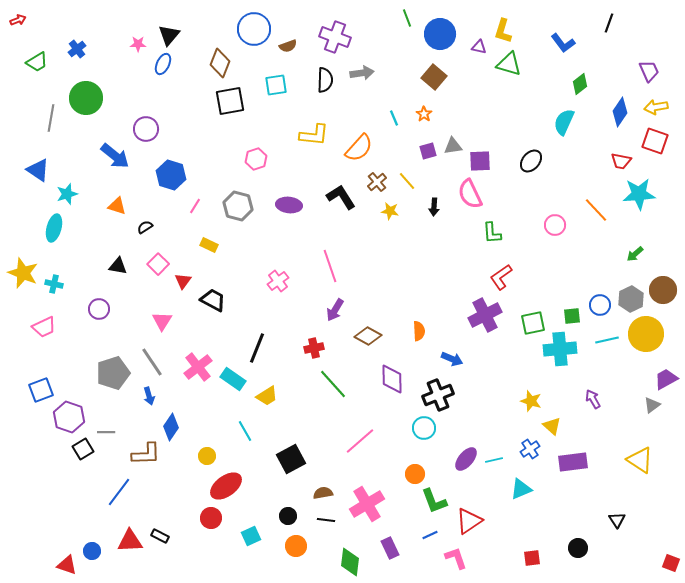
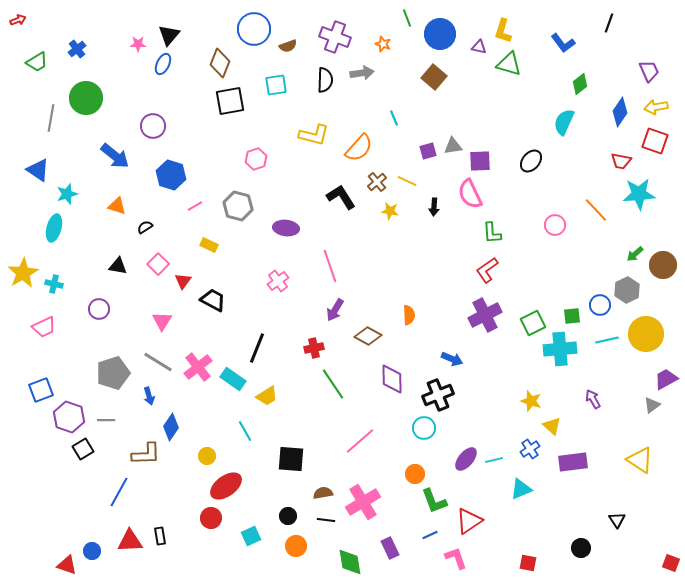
orange star at (424, 114): moved 41 px left, 70 px up; rotated 14 degrees counterclockwise
purple circle at (146, 129): moved 7 px right, 3 px up
yellow L-shape at (314, 135): rotated 8 degrees clockwise
yellow line at (407, 181): rotated 24 degrees counterclockwise
purple ellipse at (289, 205): moved 3 px left, 23 px down
pink line at (195, 206): rotated 28 degrees clockwise
yellow star at (23, 273): rotated 20 degrees clockwise
red L-shape at (501, 277): moved 14 px left, 7 px up
brown circle at (663, 290): moved 25 px up
gray hexagon at (631, 299): moved 4 px left, 9 px up
green square at (533, 323): rotated 15 degrees counterclockwise
orange semicircle at (419, 331): moved 10 px left, 16 px up
gray line at (152, 362): moved 6 px right; rotated 24 degrees counterclockwise
green line at (333, 384): rotated 8 degrees clockwise
gray line at (106, 432): moved 12 px up
black square at (291, 459): rotated 32 degrees clockwise
blue line at (119, 492): rotated 8 degrees counterclockwise
pink cross at (367, 504): moved 4 px left, 2 px up
black rectangle at (160, 536): rotated 54 degrees clockwise
black circle at (578, 548): moved 3 px right
red square at (532, 558): moved 4 px left, 5 px down; rotated 18 degrees clockwise
green diamond at (350, 562): rotated 16 degrees counterclockwise
